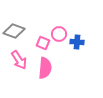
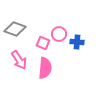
gray diamond: moved 1 px right, 2 px up
